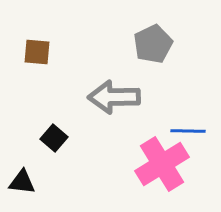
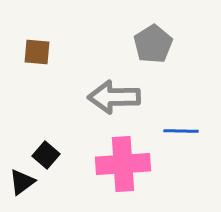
gray pentagon: rotated 6 degrees counterclockwise
blue line: moved 7 px left
black square: moved 8 px left, 17 px down
pink cross: moved 39 px left; rotated 28 degrees clockwise
black triangle: rotated 44 degrees counterclockwise
